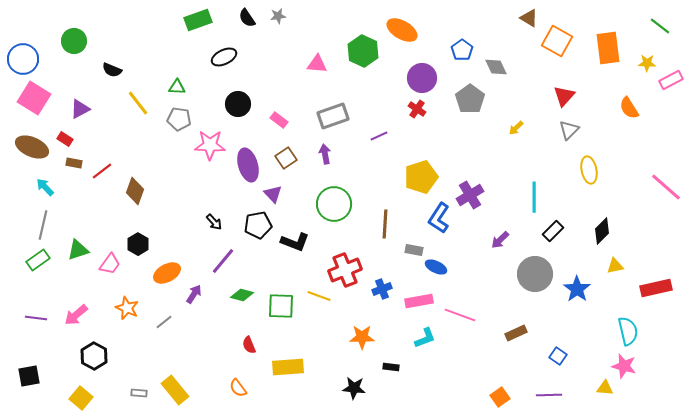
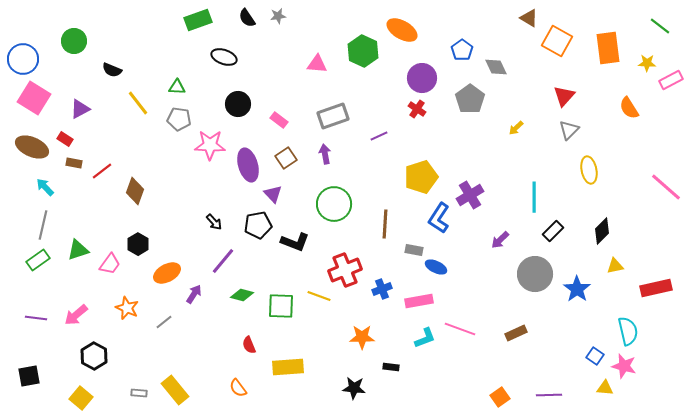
black ellipse at (224, 57): rotated 45 degrees clockwise
pink line at (460, 315): moved 14 px down
blue square at (558, 356): moved 37 px right
